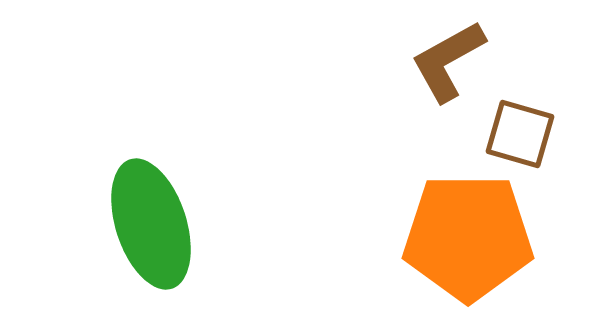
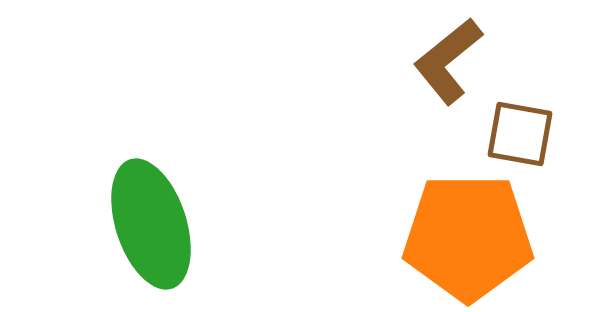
brown L-shape: rotated 10 degrees counterclockwise
brown square: rotated 6 degrees counterclockwise
